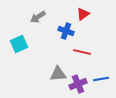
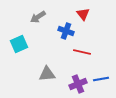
red triangle: rotated 32 degrees counterclockwise
gray triangle: moved 11 px left
